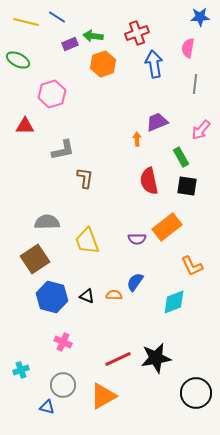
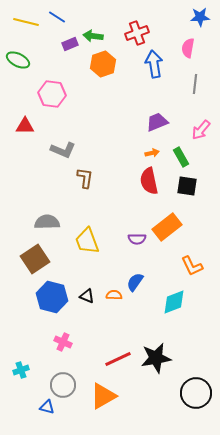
pink hexagon: rotated 24 degrees clockwise
orange arrow: moved 15 px right, 14 px down; rotated 80 degrees clockwise
gray L-shape: rotated 35 degrees clockwise
